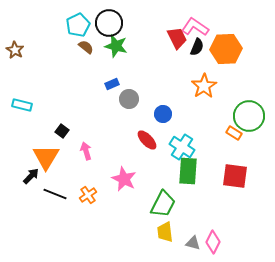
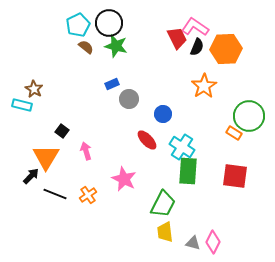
brown star: moved 19 px right, 39 px down
